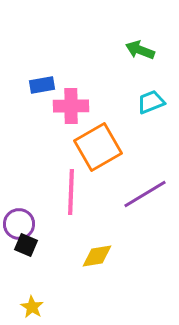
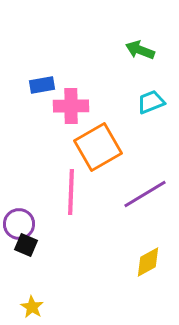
yellow diamond: moved 51 px right, 6 px down; rotated 20 degrees counterclockwise
